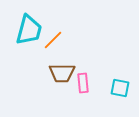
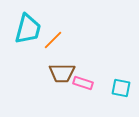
cyan trapezoid: moved 1 px left, 1 px up
pink rectangle: rotated 66 degrees counterclockwise
cyan square: moved 1 px right
